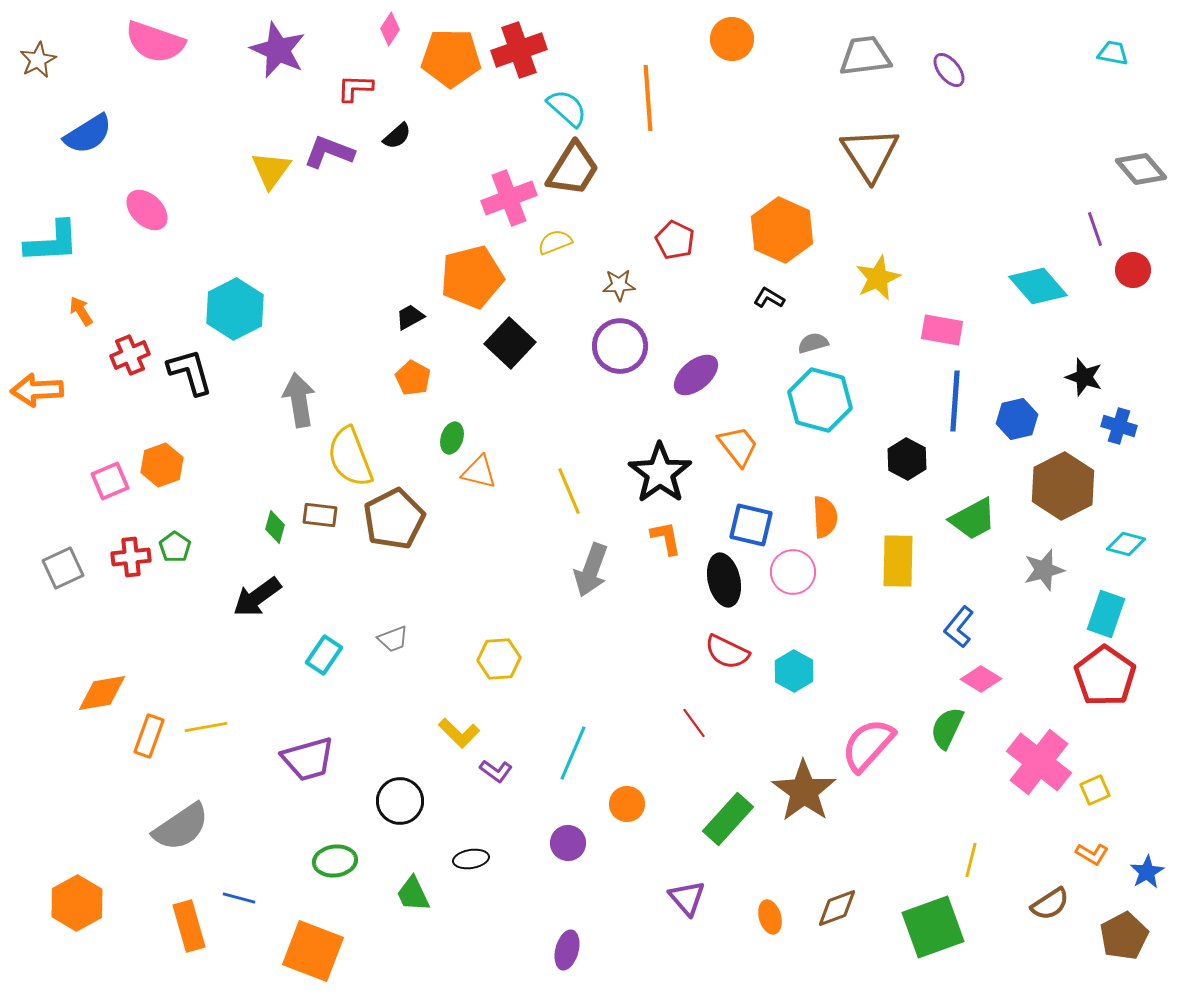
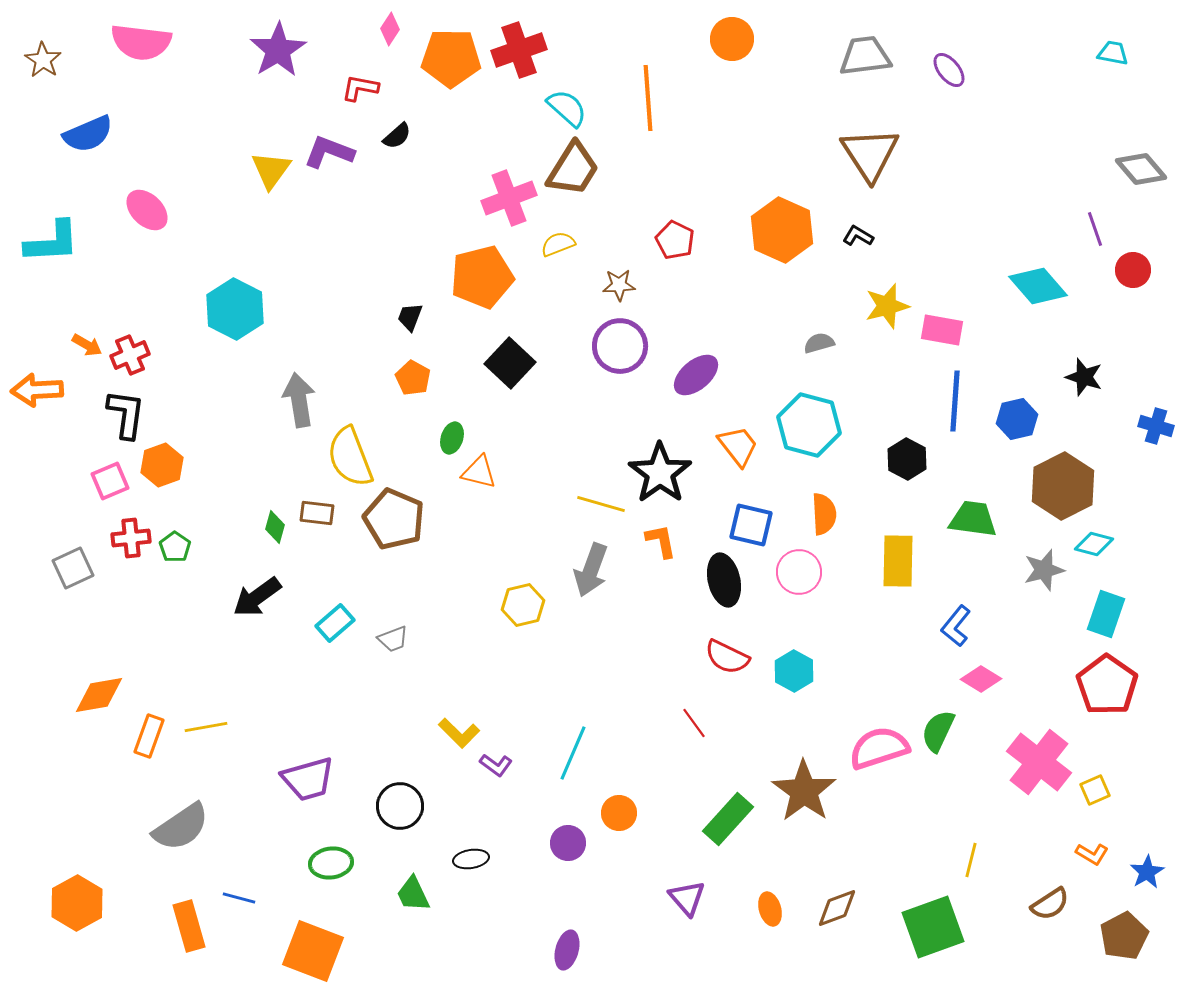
pink semicircle at (155, 42): moved 14 px left; rotated 12 degrees counterclockwise
purple star at (278, 50): rotated 16 degrees clockwise
brown star at (38, 60): moved 5 px right; rotated 12 degrees counterclockwise
red L-shape at (355, 88): moved 5 px right; rotated 9 degrees clockwise
blue semicircle at (88, 134): rotated 9 degrees clockwise
yellow semicircle at (555, 242): moved 3 px right, 2 px down
orange pentagon at (472, 277): moved 10 px right
yellow star at (878, 278): moved 9 px right, 28 px down; rotated 9 degrees clockwise
black L-shape at (769, 298): moved 89 px right, 62 px up
cyan hexagon at (235, 309): rotated 6 degrees counterclockwise
orange arrow at (81, 311): moved 6 px right, 34 px down; rotated 152 degrees clockwise
black trapezoid at (410, 317): rotated 40 degrees counterclockwise
black square at (510, 343): moved 20 px down
gray semicircle at (813, 343): moved 6 px right
black L-shape at (190, 372): moved 64 px left, 42 px down; rotated 24 degrees clockwise
cyan hexagon at (820, 400): moved 11 px left, 25 px down
blue cross at (1119, 426): moved 37 px right
yellow line at (569, 491): moved 32 px right, 13 px down; rotated 51 degrees counterclockwise
brown rectangle at (320, 515): moved 3 px left, 2 px up
orange semicircle at (825, 517): moved 1 px left, 3 px up
brown pentagon at (394, 519): rotated 22 degrees counterclockwise
green trapezoid at (973, 519): rotated 144 degrees counterclockwise
orange L-shape at (666, 538): moved 5 px left, 3 px down
cyan diamond at (1126, 544): moved 32 px left
red cross at (131, 557): moved 19 px up
gray square at (63, 568): moved 10 px right
pink circle at (793, 572): moved 6 px right
blue L-shape at (959, 627): moved 3 px left, 1 px up
red semicircle at (727, 652): moved 5 px down
cyan rectangle at (324, 655): moved 11 px right, 32 px up; rotated 15 degrees clockwise
yellow hexagon at (499, 659): moved 24 px right, 54 px up; rotated 9 degrees counterclockwise
red pentagon at (1105, 676): moved 2 px right, 9 px down
orange diamond at (102, 693): moved 3 px left, 2 px down
green semicircle at (947, 728): moved 9 px left, 3 px down
pink semicircle at (868, 745): moved 11 px right, 3 px down; rotated 30 degrees clockwise
purple trapezoid at (308, 759): moved 20 px down
purple L-shape at (496, 771): moved 6 px up
black circle at (400, 801): moved 5 px down
orange circle at (627, 804): moved 8 px left, 9 px down
green ellipse at (335, 861): moved 4 px left, 2 px down
orange ellipse at (770, 917): moved 8 px up
